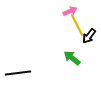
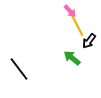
pink arrow: rotated 72 degrees clockwise
black arrow: moved 5 px down
black line: moved 1 px right, 4 px up; rotated 60 degrees clockwise
